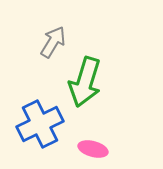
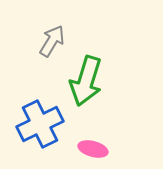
gray arrow: moved 1 px left, 1 px up
green arrow: moved 1 px right, 1 px up
